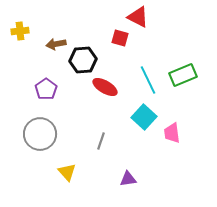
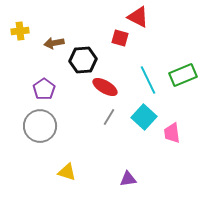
brown arrow: moved 2 px left, 1 px up
purple pentagon: moved 2 px left
gray circle: moved 8 px up
gray line: moved 8 px right, 24 px up; rotated 12 degrees clockwise
yellow triangle: rotated 30 degrees counterclockwise
